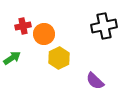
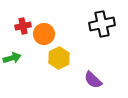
black cross: moved 2 px left, 2 px up
green arrow: rotated 18 degrees clockwise
purple semicircle: moved 2 px left, 1 px up
